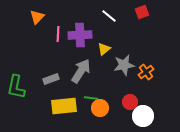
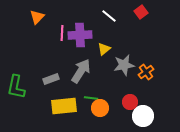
red square: moved 1 px left; rotated 16 degrees counterclockwise
pink line: moved 4 px right, 1 px up
